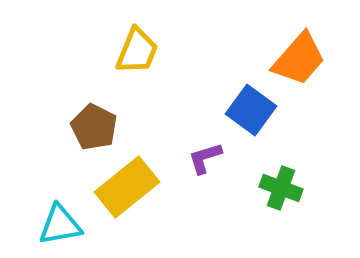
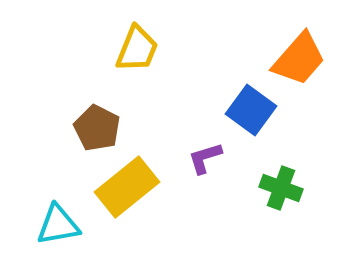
yellow trapezoid: moved 2 px up
brown pentagon: moved 3 px right, 1 px down
cyan triangle: moved 2 px left
